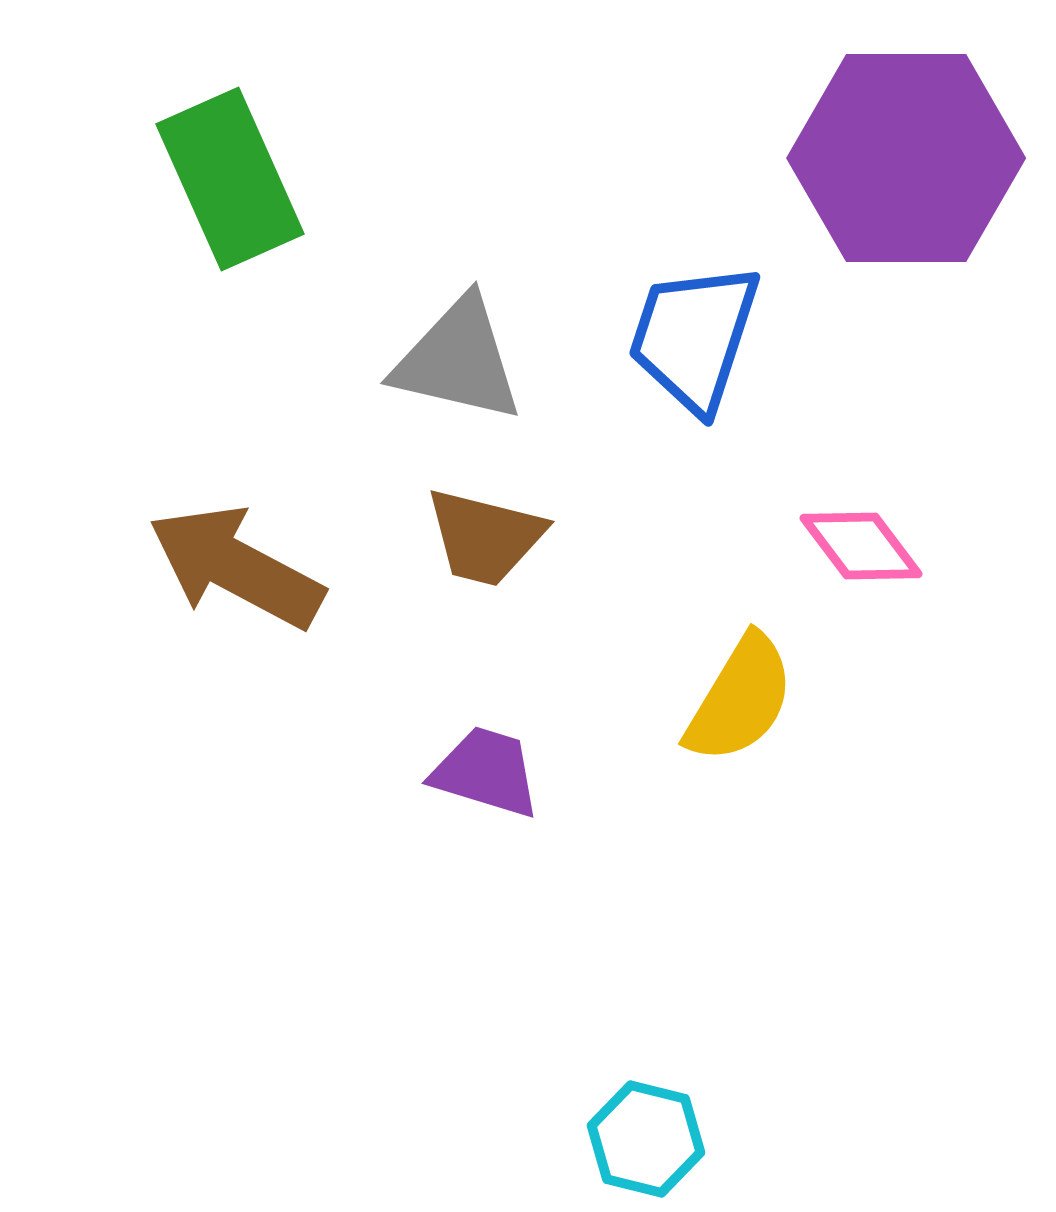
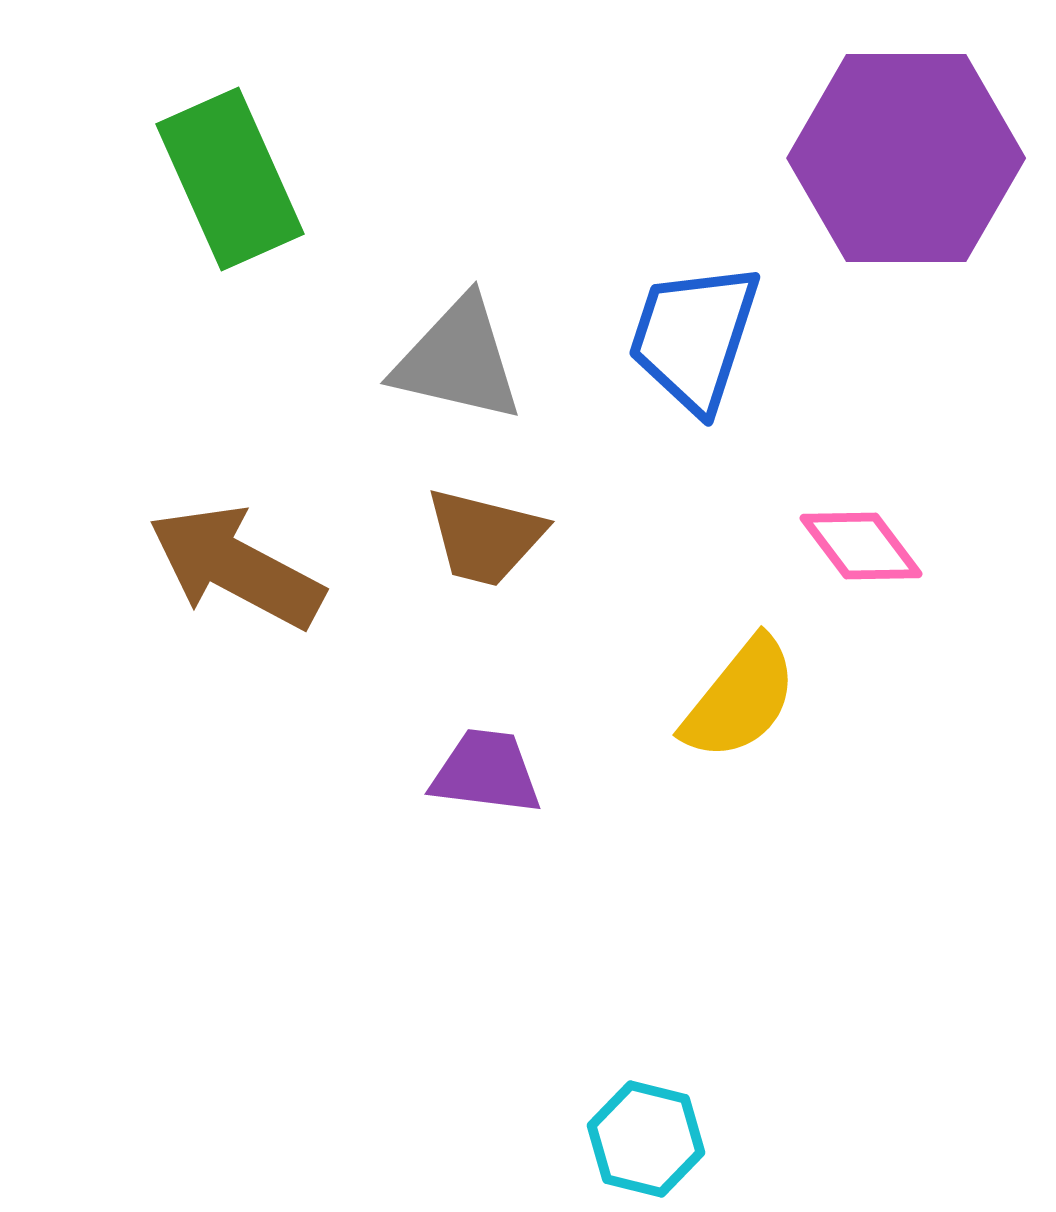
yellow semicircle: rotated 8 degrees clockwise
purple trapezoid: rotated 10 degrees counterclockwise
